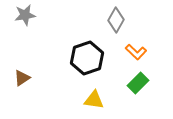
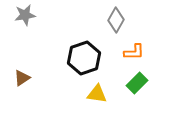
orange L-shape: moved 2 px left; rotated 45 degrees counterclockwise
black hexagon: moved 3 px left
green rectangle: moved 1 px left
yellow triangle: moved 3 px right, 6 px up
